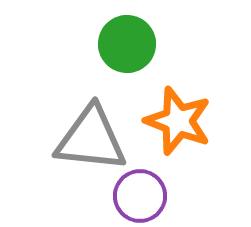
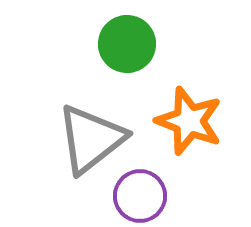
orange star: moved 11 px right
gray triangle: rotated 44 degrees counterclockwise
